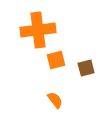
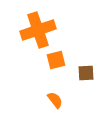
orange cross: rotated 12 degrees counterclockwise
brown square: moved 5 px down; rotated 12 degrees clockwise
